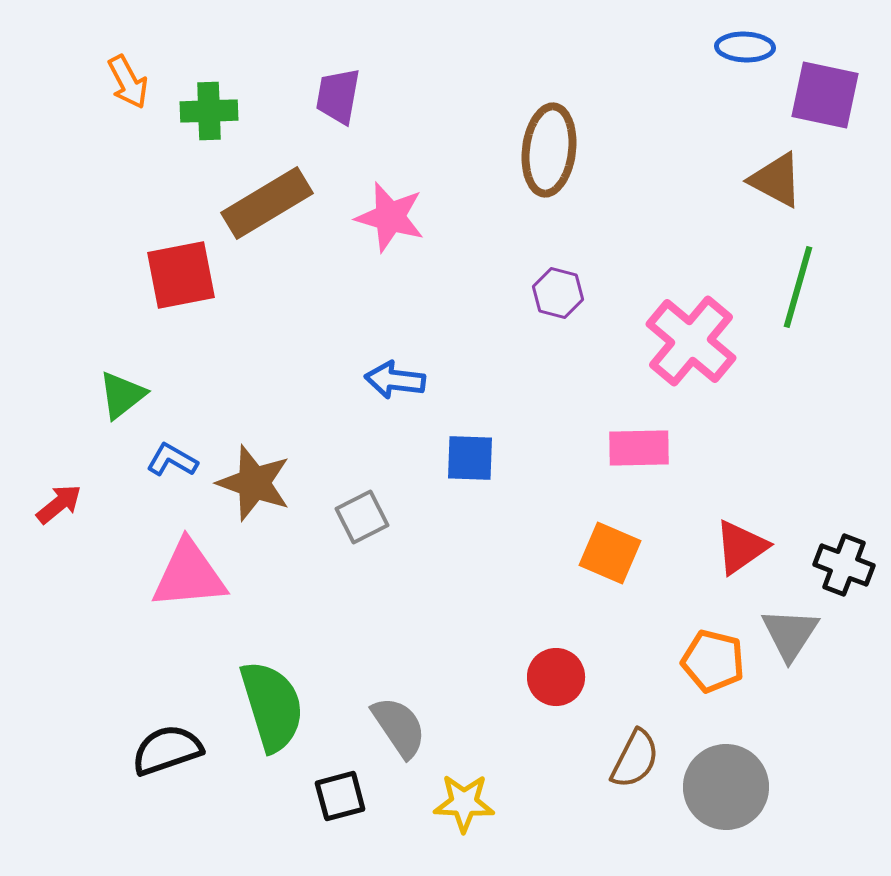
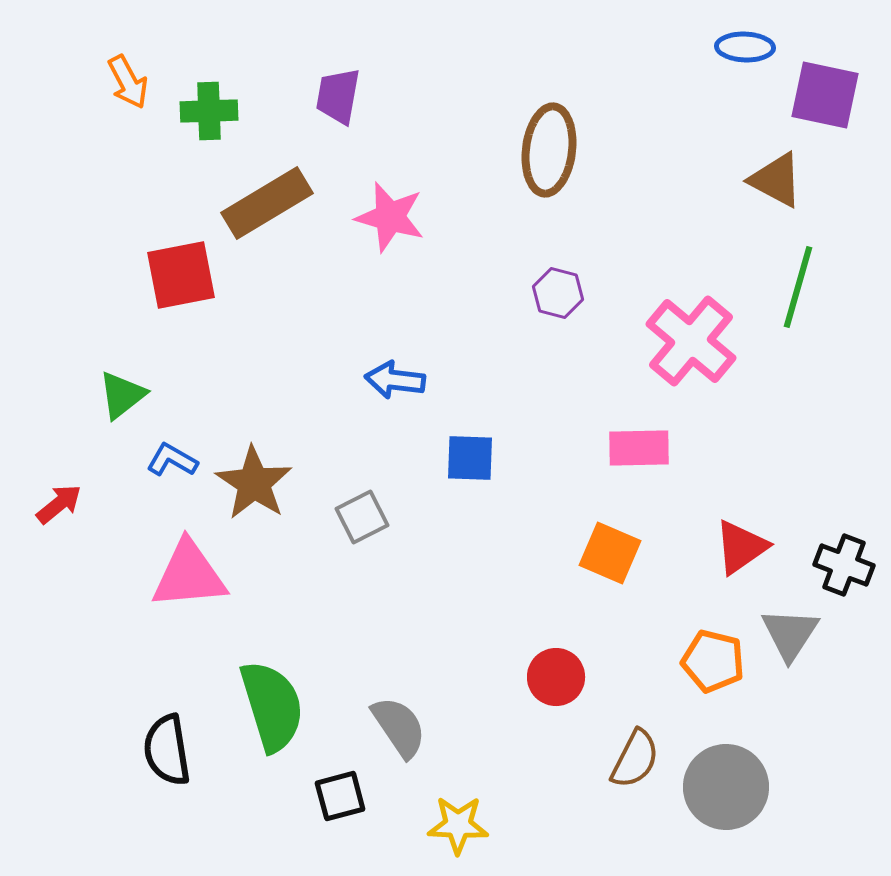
brown star: rotated 14 degrees clockwise
black semicircle: rotated 80 degrees counterclockwise
yellow star: moved 6 px left, 22 px down
